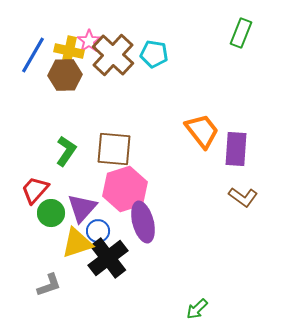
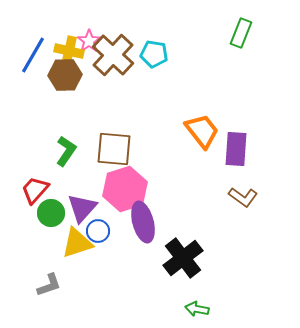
black cross: moved 75 px right
green arrow: rotated 55 degrees clockwise
